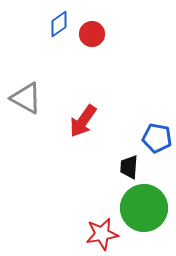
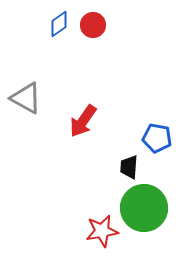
red circle: moved 1 px right, 9 px up
red star: moved 3 px up
